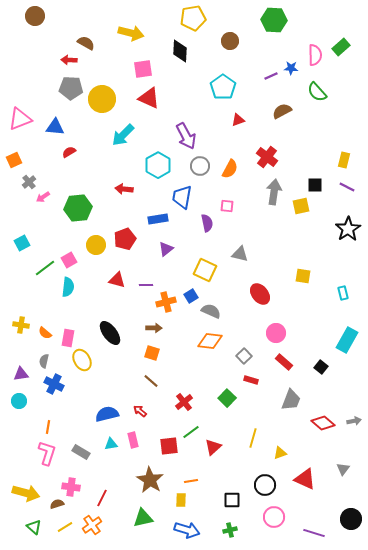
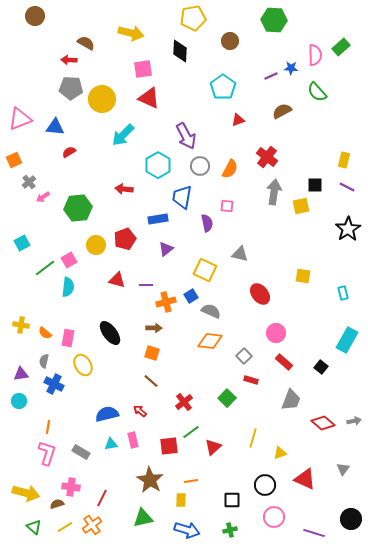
yellow ellipse at (82, 360): moved 1 px right, 5 px down
